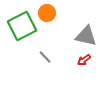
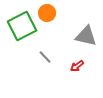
red arrow: moved 7 px left, 6 px down
